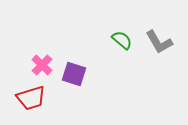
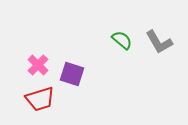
pink cross: moved 4 px left
purple square: moved 2 px left
red trapezoid: moved 9 px right, 1 px down
